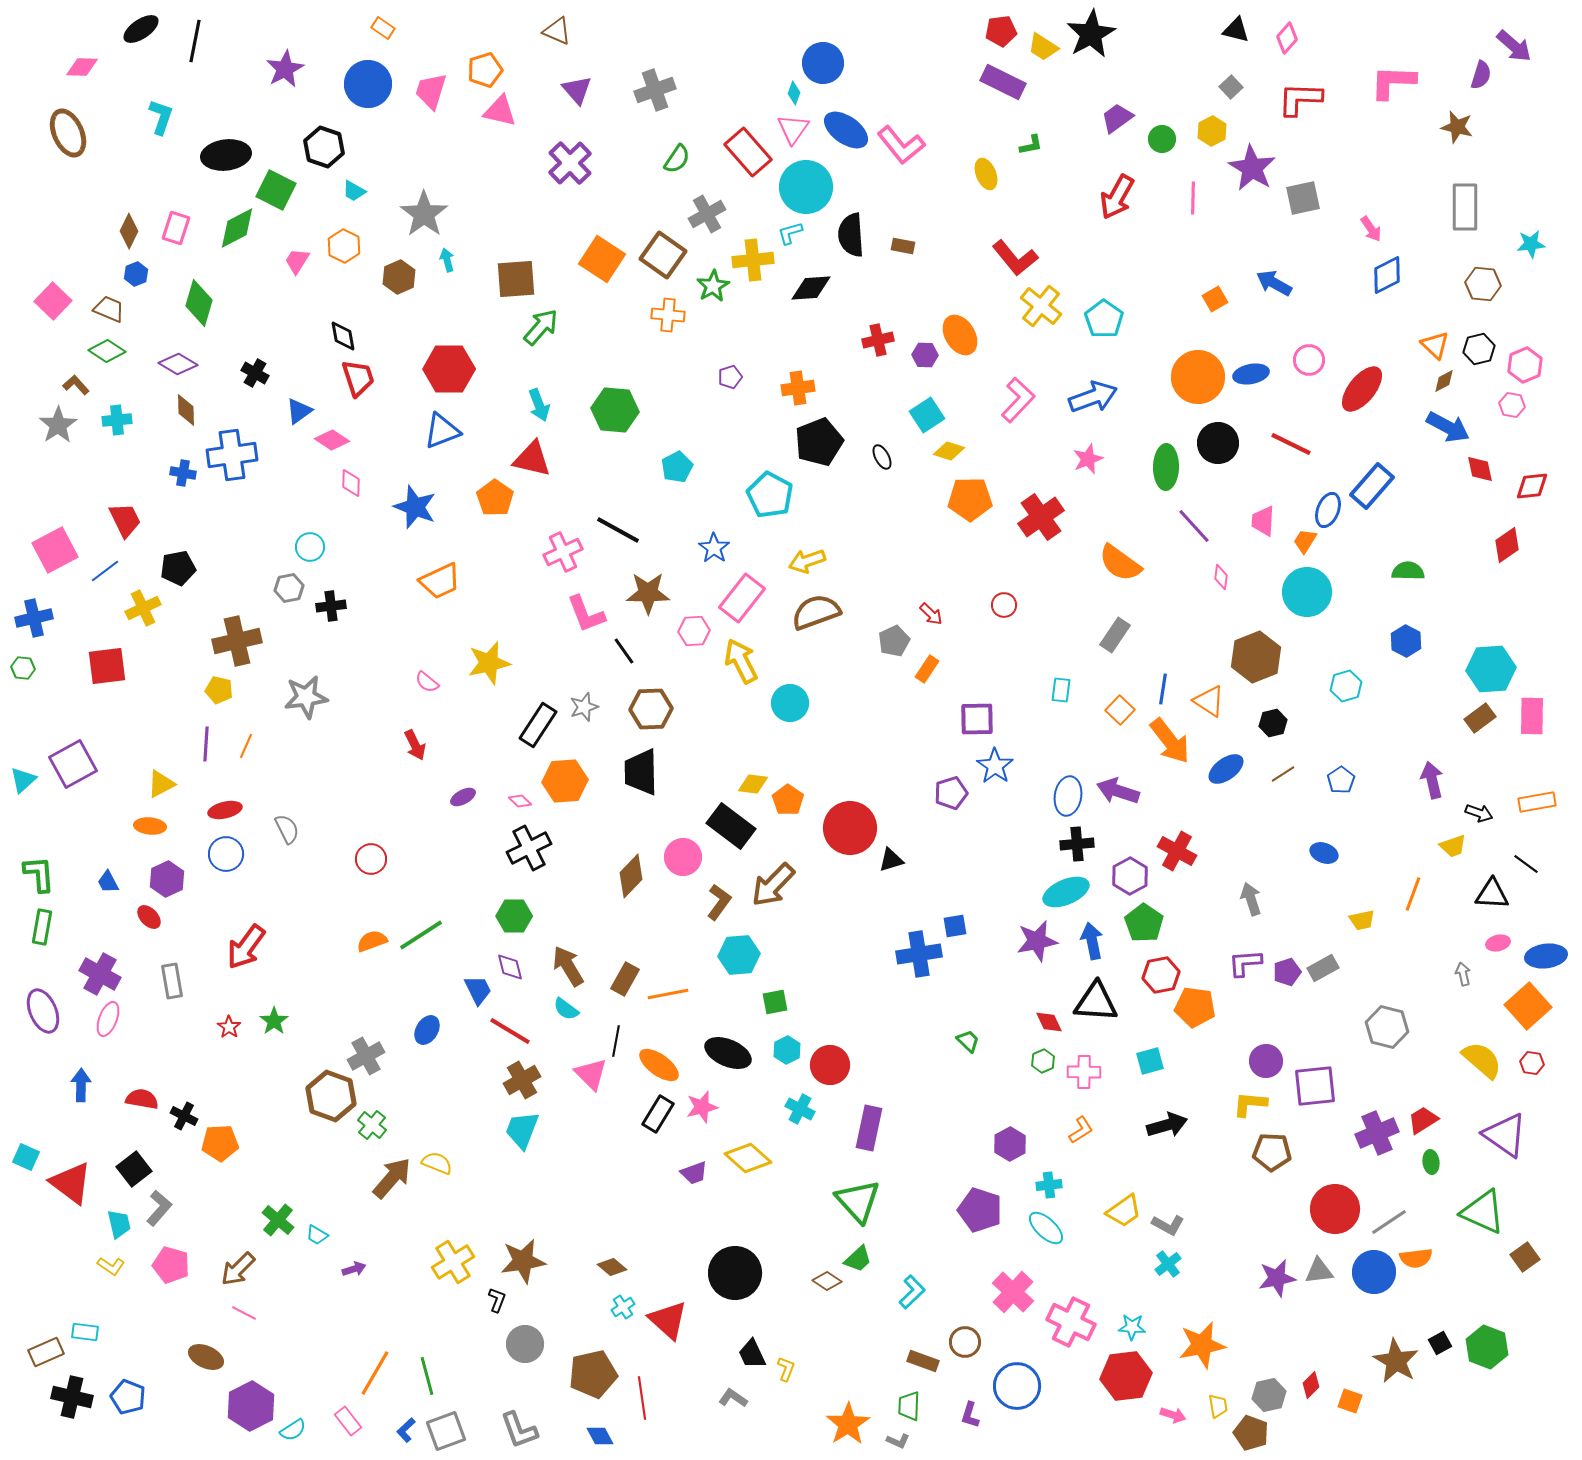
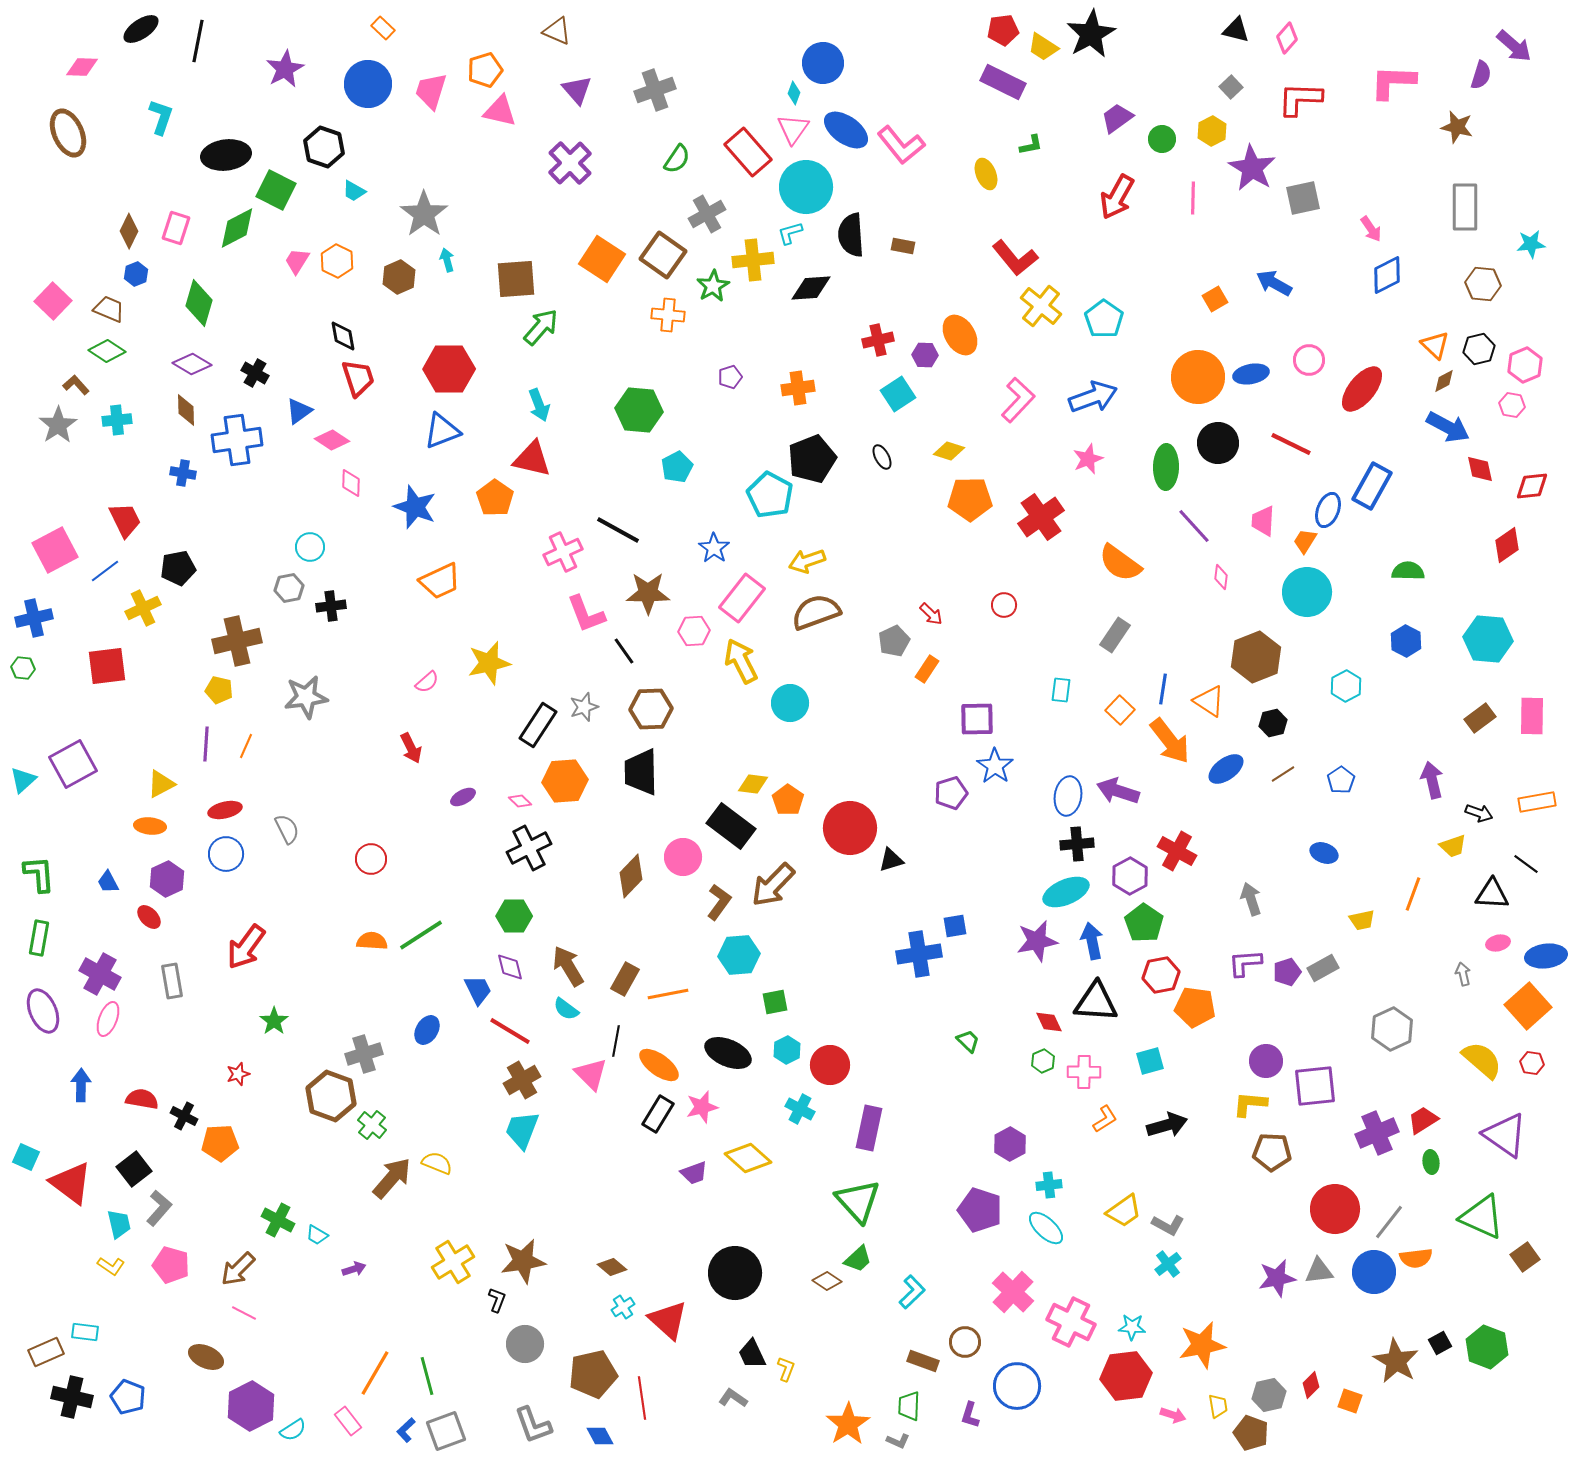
orange rectangle at (383, 28): rotated 10 degrees clockwise
red pentagon at (1001, 31): moved 2 px right, 1 px up
black line at (195, 41): moved 3 px right
orange hexagon at (344, 246): moved 7 px left, 15 px down
purple diamond at (178, 364): moved 14 px right
green hexagon at (615, 410): moved 24 px right
cyan square at (927, 415): moved 29 px left, 21 px up
black pentagon at (819, 442): moved 7 px left, 17 px down
blue cross at (232, 455): moved 5 px right, 15 px up
blue rectangle at (1372, 486): rotated 12 degrees counterclockwise
cyan hexagon at (1491, 669): moved 3 px left, 30 px up; rotated 9 degrees clockwise
pink semicircle at (427, 682): rotated 80 degrees counterclockwise
cyan hexagon at (1346, 686): rotated 12 degrees counterclockwise
red arrow at (415, 745): moved 4 px left, 3 px down
green rectangle at (42, 927): moved 3 px left, 11 px down
orange semicircle at (372, 941): rotated 24 degrees clockwise
red star at (229, 1027): moved 9 px right, 47 px down; rotated 20 degrees clockwise
gray hexagon at (1387, 1027): moved 5 px right, 2 px down; rotated 21 degrees clockwise
gray cross at (366, 1056): moved 2 px left, 2 px up; rotated 12 degrees clockwise
orange L-shape at (1081, 1130): moved 24 px right, 11 px up
green triangle at (1483, 1212): moved 1 px left, 5 px down
green cross at (278, 1220): rotated 12 degrees counterclockwise
gray line at (1389, 1222): rotated 18 degrees counterclockwise
gray L-shape at (519, 1430): moved 14 px right, 5 px up
